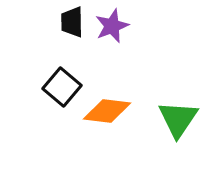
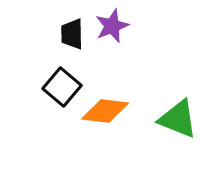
black trapezoid: moved 12 px down
orange diamond: moved 2 px left
green triangle: rotated 42 degrees counterclockwise
